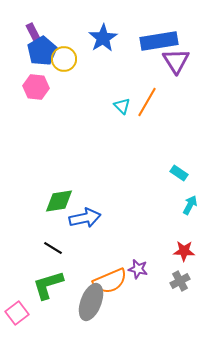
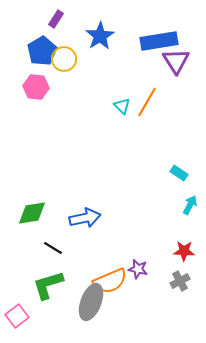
purple rectangle: moved 23 px right, 13 px up; rotated 60 degrees clockwise
blue star: moved 3 px left, 2 px up
green diamond: moved 27 px left, 12 px down
pink square: moved 3 px down
